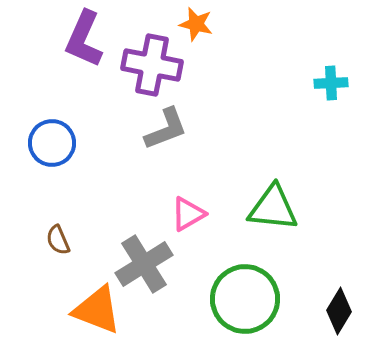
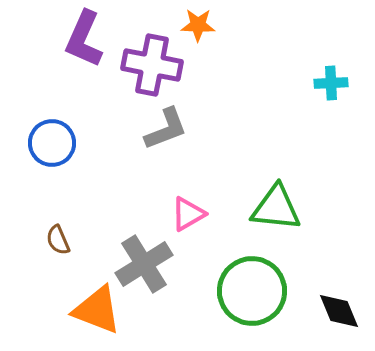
orange star: moved 2 px right, 1 px down; rotated 12 degrees counterclockwise
green triangle: moved 3 px right
green circle: moved 7 px right, 8 px up
black diamond: rotated 54 degrees counterclockwise
